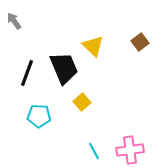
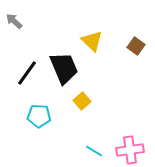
gray arrow: rotated 12 degrees counterclockwise
brown square: moved 4 px left, 4 px down; rotated 18 degrees counterclockwise
yellow triangle: moved 1 px left, 5 px up
black line: rotated 16 degrees clockwise
yellow square: moved 1 px up
cyan line: rotated 30 degrees counterclockwise
